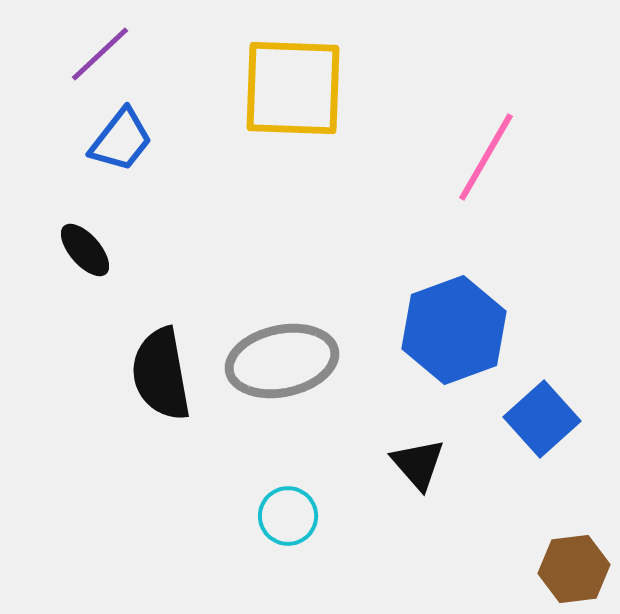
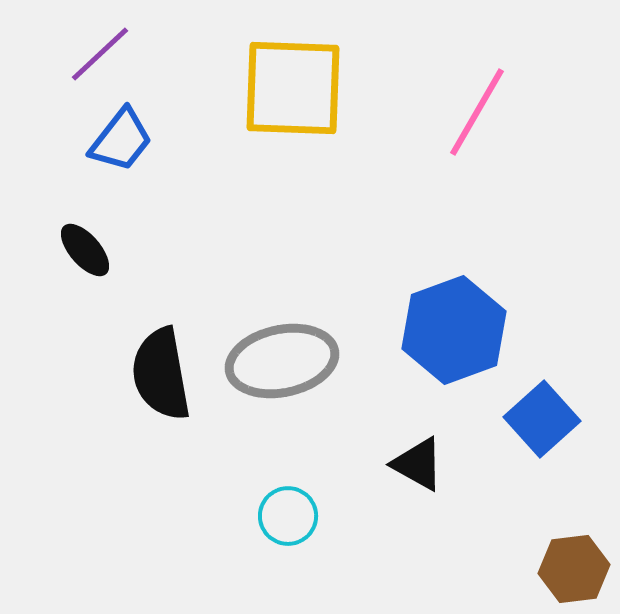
pink line: moved 9 px left, 45 px up
black triangle: rotated 20 degrees counterclockwise
